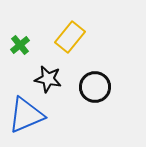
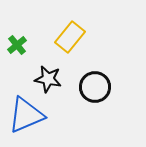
green cross: moved 3 px left
